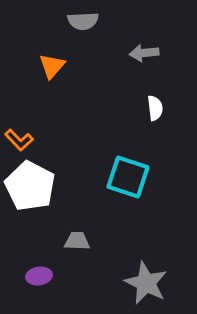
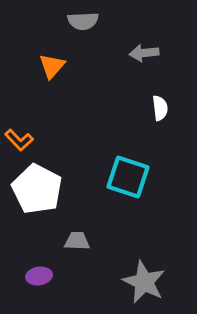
white semicircle: moved 5 px right
white pentagon: moved 7 px right, 3 px down
gray star: moved 2 px left, 1 px up
